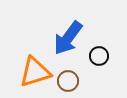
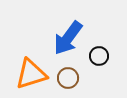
orange triangle: moved 4 px left, 2 px down
brown circle: moved 3 px up
